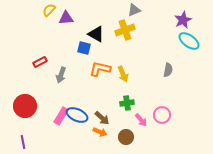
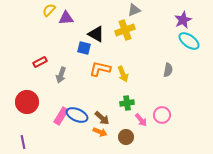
red circle: moved 2 px right, 4 px up
